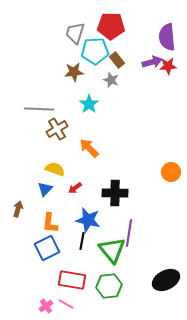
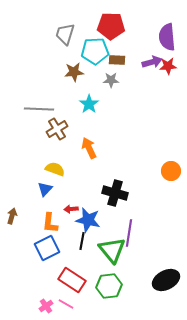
gray trapezoid: moved 10 px left, 1 px down
brown rectangle: rotated 49 degrees counterclockwise
gray star: rotated 21 degrees counterclockwise
orange arrow: rotated 20 degrees clockwise
orange circle: moved 1 px up
red arrow: moved 4 px left, 21 px down; rotated 32 degrees clockwise
black cross: rotated 15 degrees clockwise
brown arrow: moved 6 px left, 7 px down
red rectangle: rotated 24 degrees clockwise
